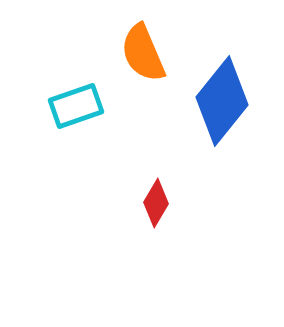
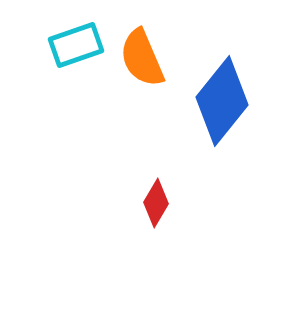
orange semicircle: moved 1 px left, 5 px down
cyan rectangle: moved 61 px up
